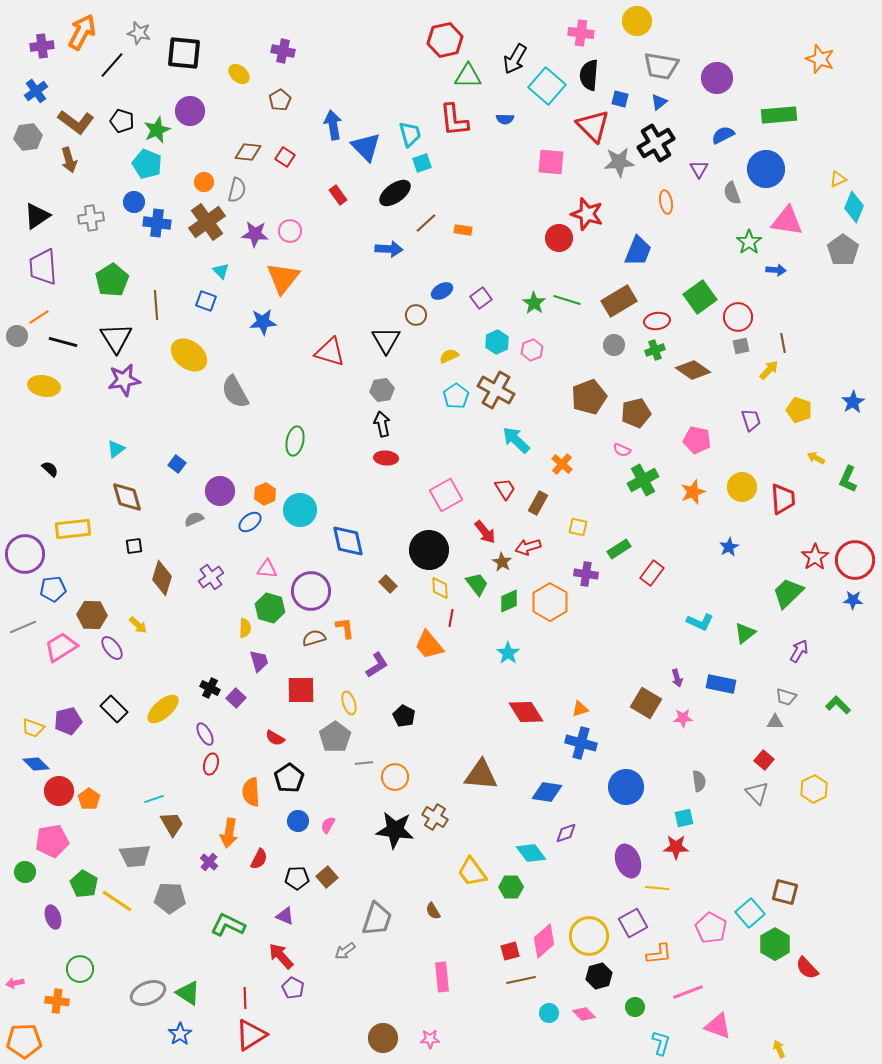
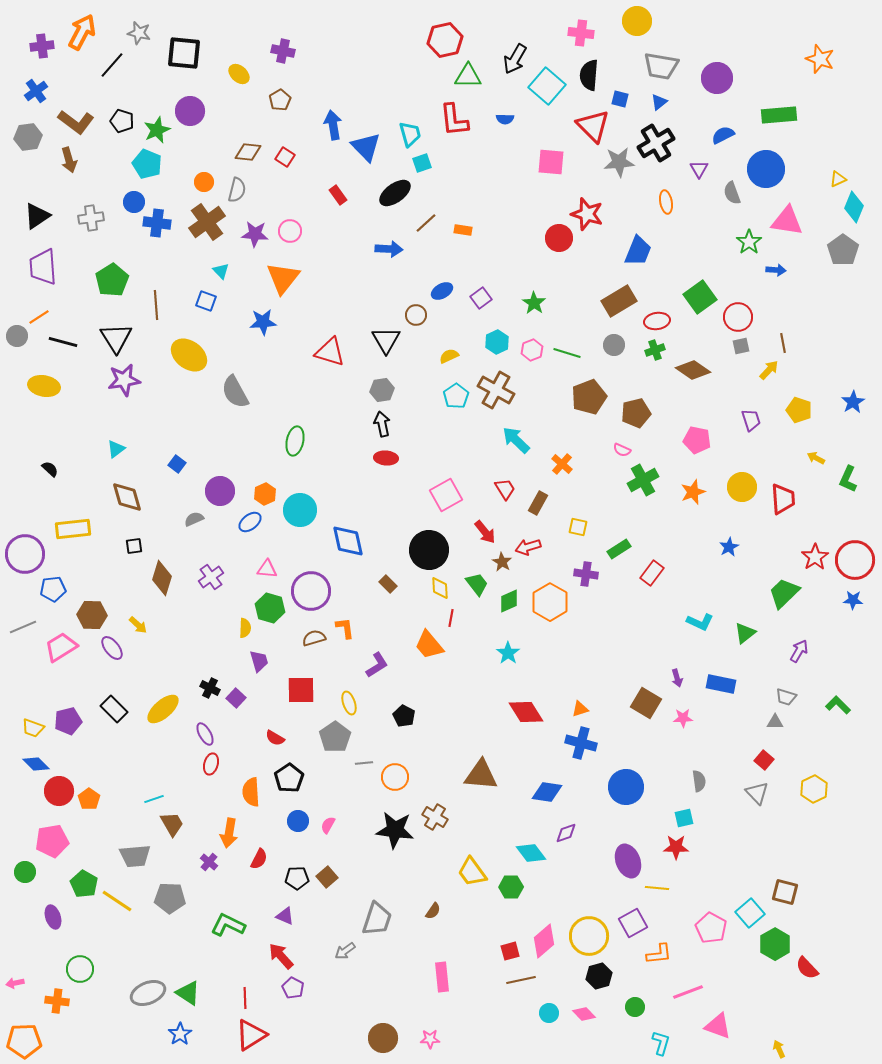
green line at (567, 300): moved 53 px down
green trapezoid at (788, 593): moved 4 px left
brown semicircle at (433, 911): rotated 114 degrees counterclockwise
